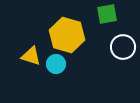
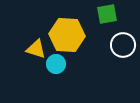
yellow hexagon: rotated 12 degrees counterclockwise
white circle: moved 2 px up
yellow triangle: moved 5 px right, 7 px up
